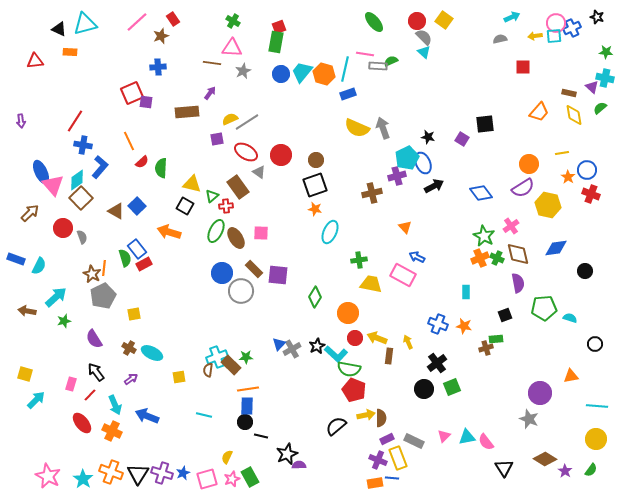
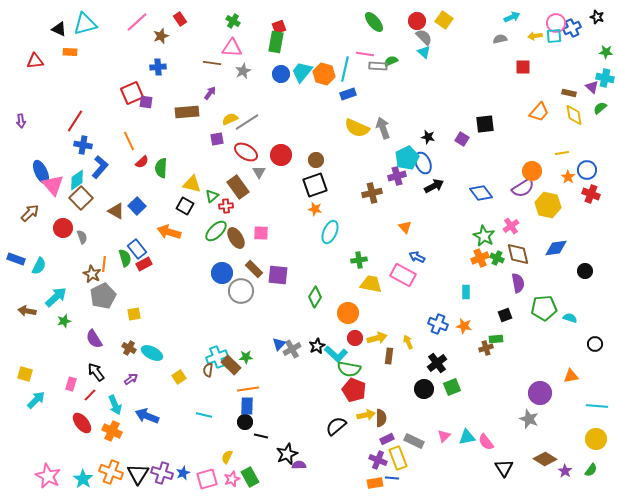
red rectangle at (173, 19): moved 7 px right
orange circle at (529, 164): moved 3 px right, 7 px down
gray triangle at (259, 172): rotated 24 degrees clockwise
green ellipse at (216, 231): rotated 20 degrees clockwise
orange line at (104, 268): moved 4 px up
yellow arrow at (377, 338): rotated 144 degrees clockwise
yellow square at (179, 377): rotated 24 degrees counterclockwise
